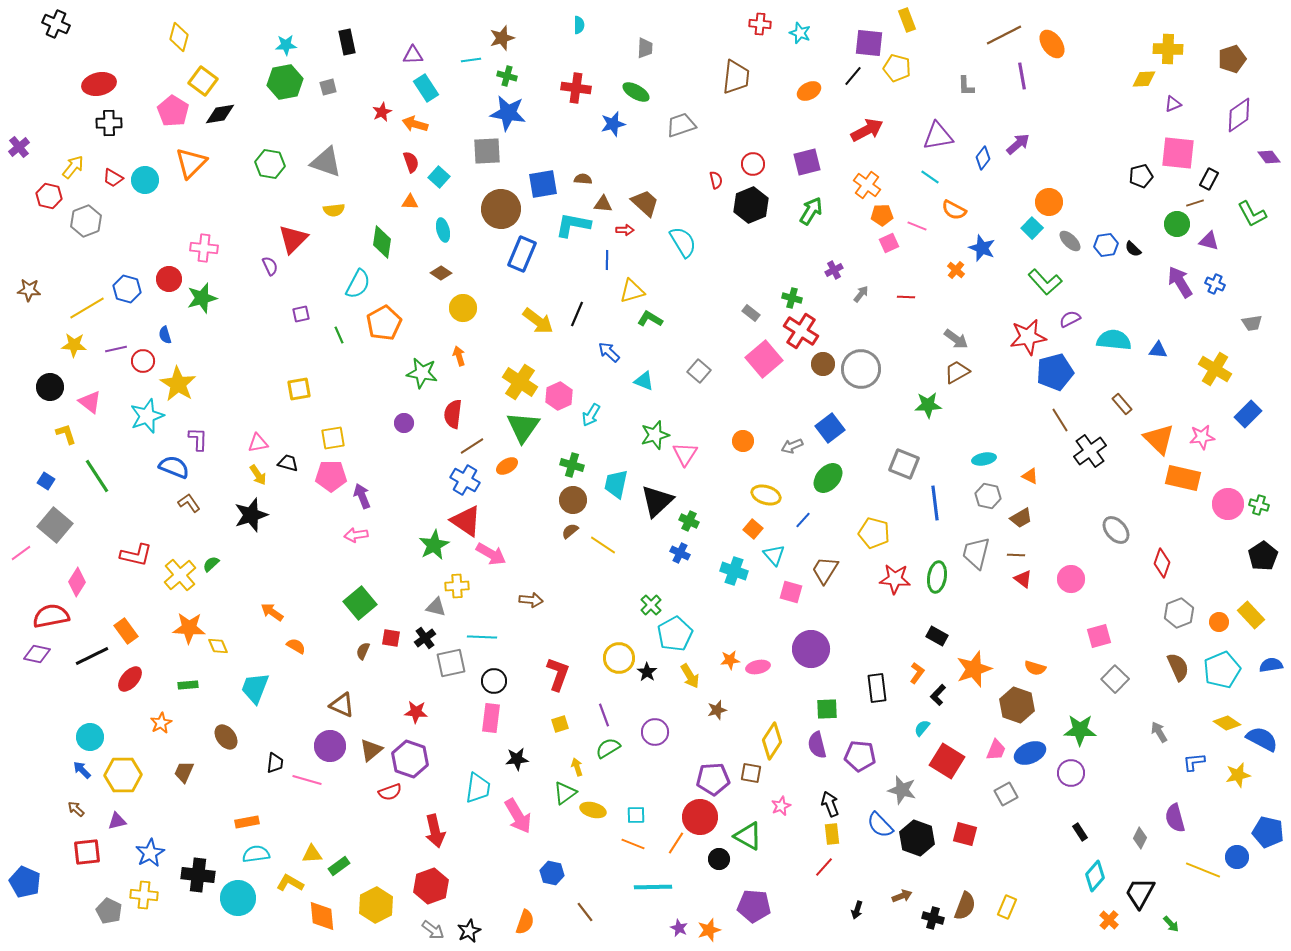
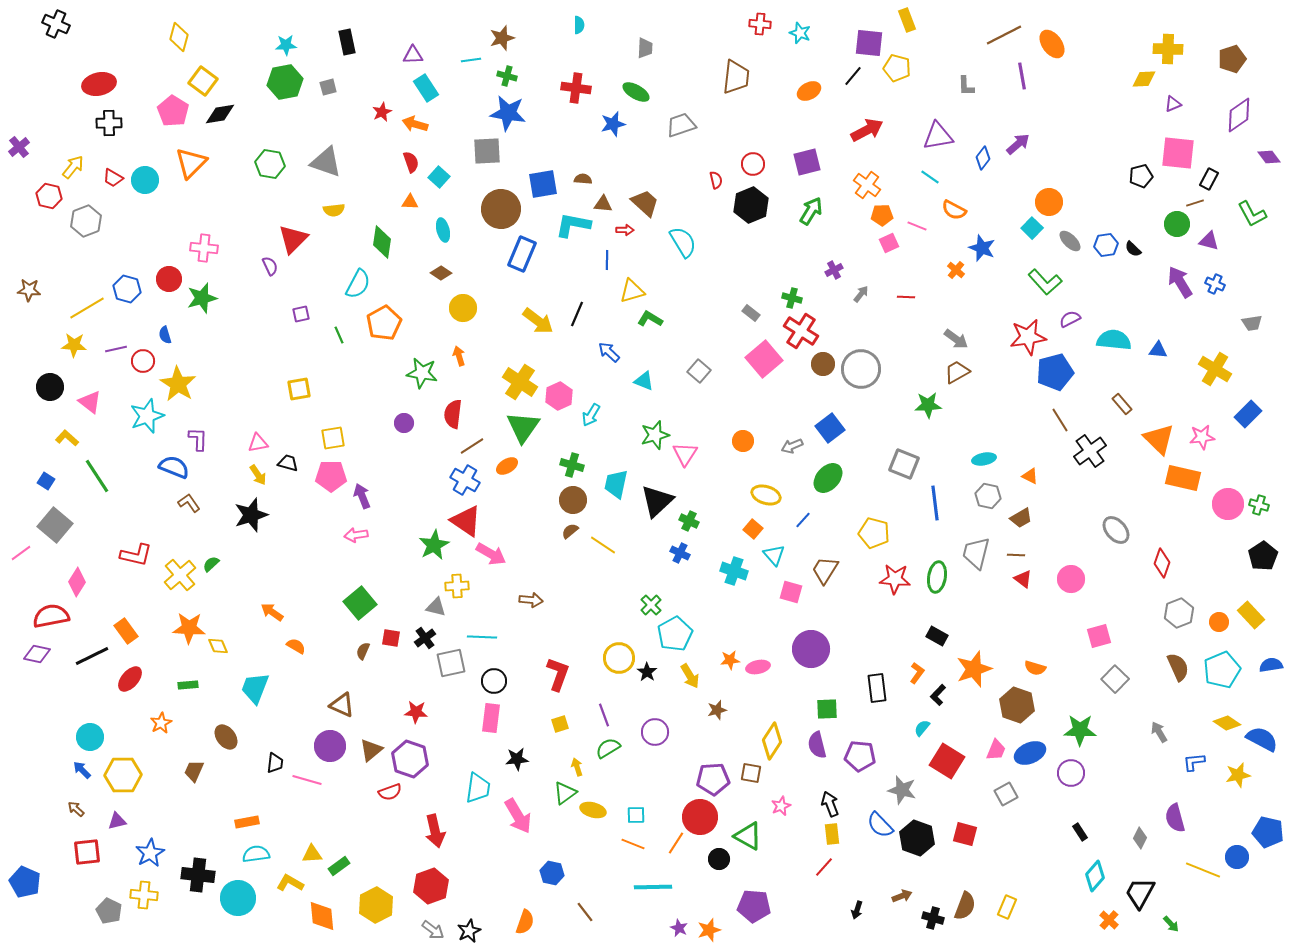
yellow L-shape at (66, 434): moved 1 px right, 4 px down; rotated 30 degrees counterclockwise
brown trapezoid at (184, 772): moved 10 px right, 1 px up
